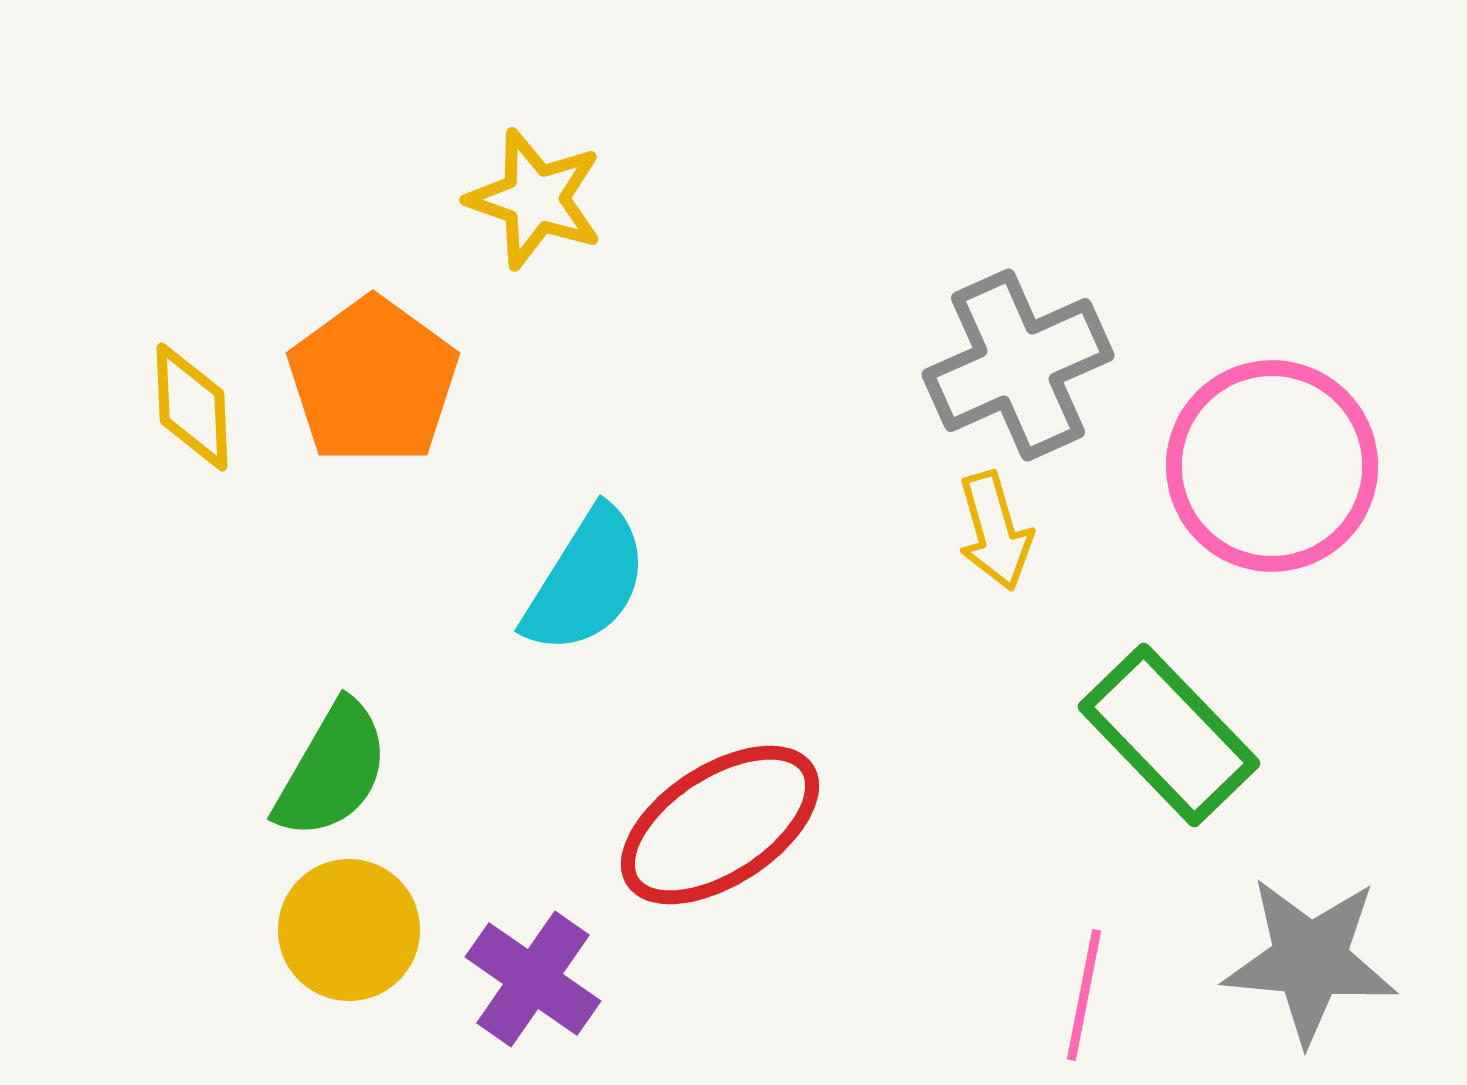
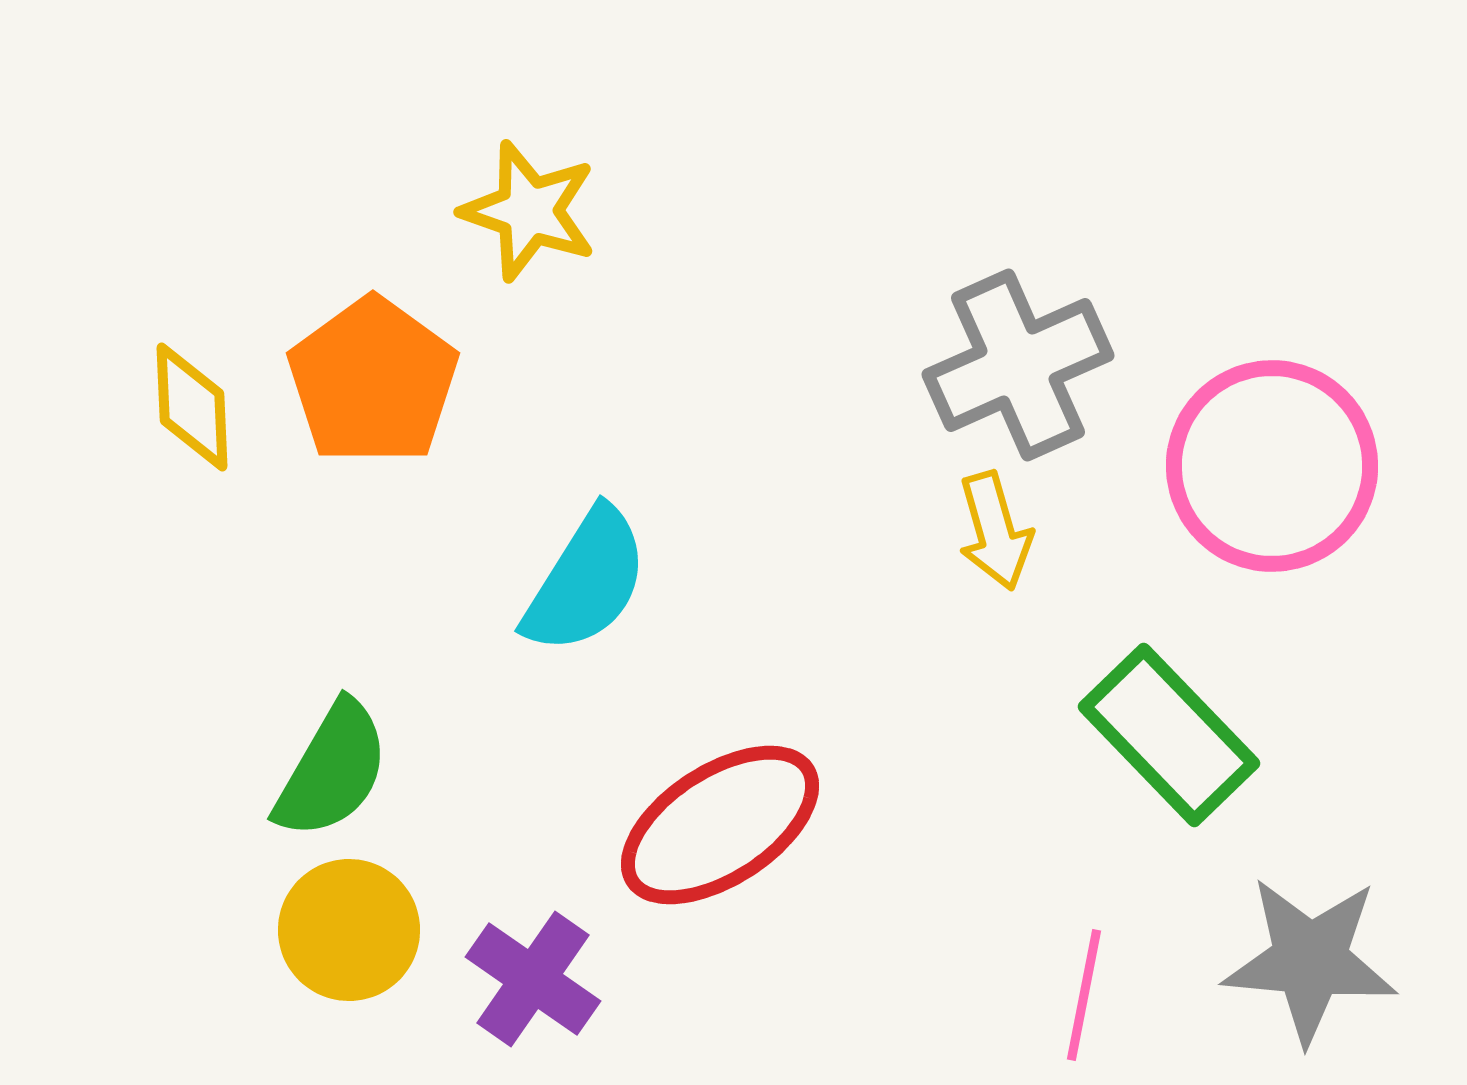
yellow star: moved 6 px left, 12 px down
